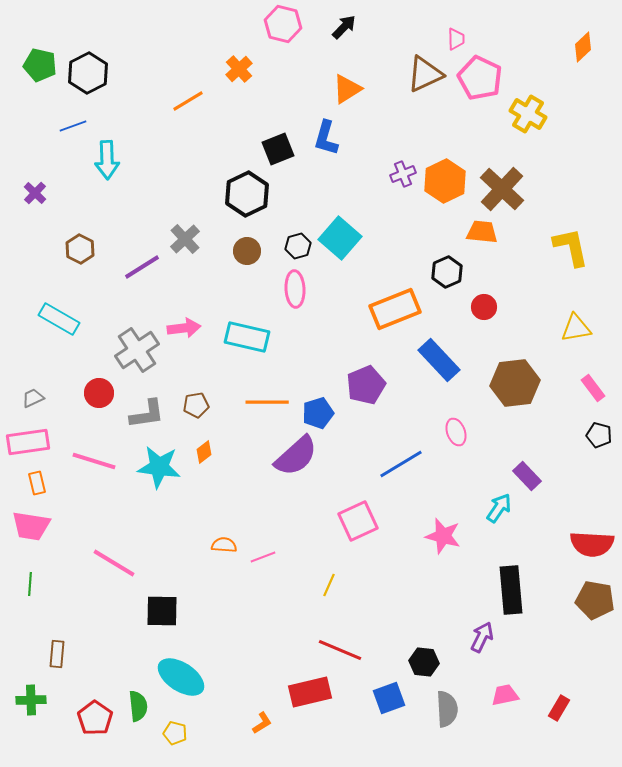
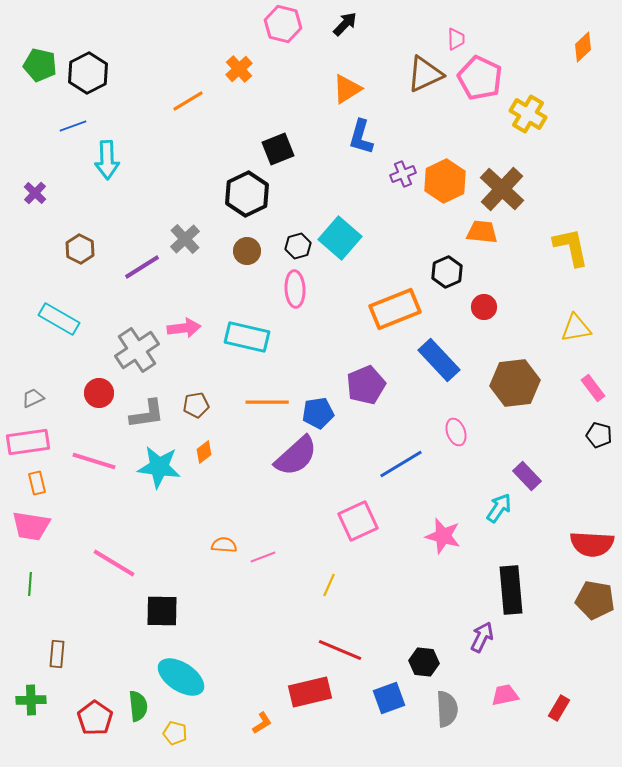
black arrow at (344, 27): moved 1 px right, 3 px up
blue L-shape at (326, 138): moved 35 px right, 1 px up
blue pentagon at (318, 413): rotated 8 degrees clockwise
